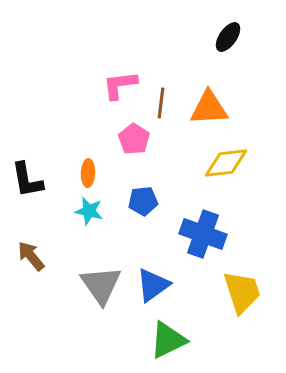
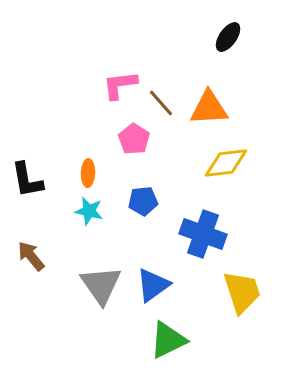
brown line: rotated 48 degrees counterclockwise
